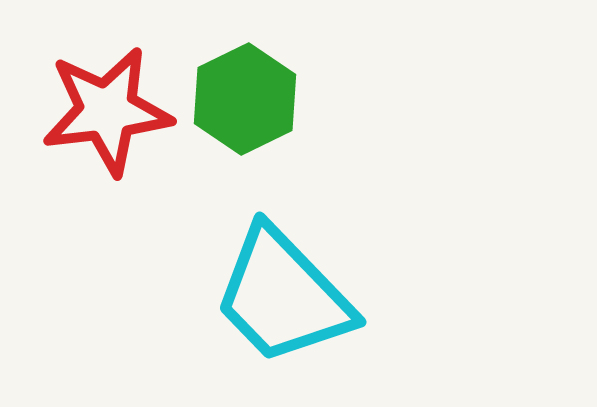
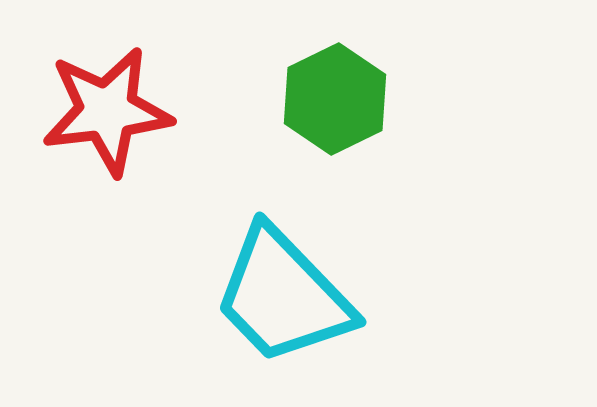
green hexagon: moved 90 px right
